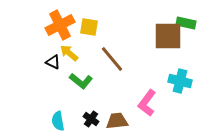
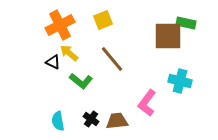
yellow square: moved 14 px right, 7 px up; rotated 30 degrees counterclockwise
